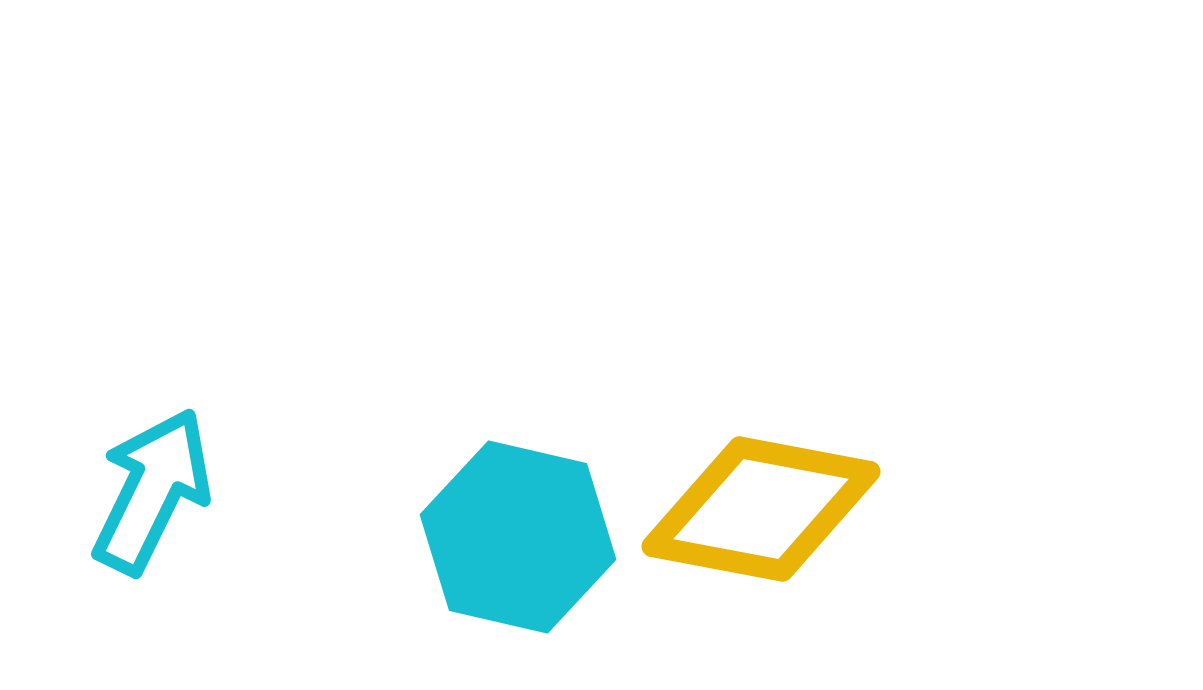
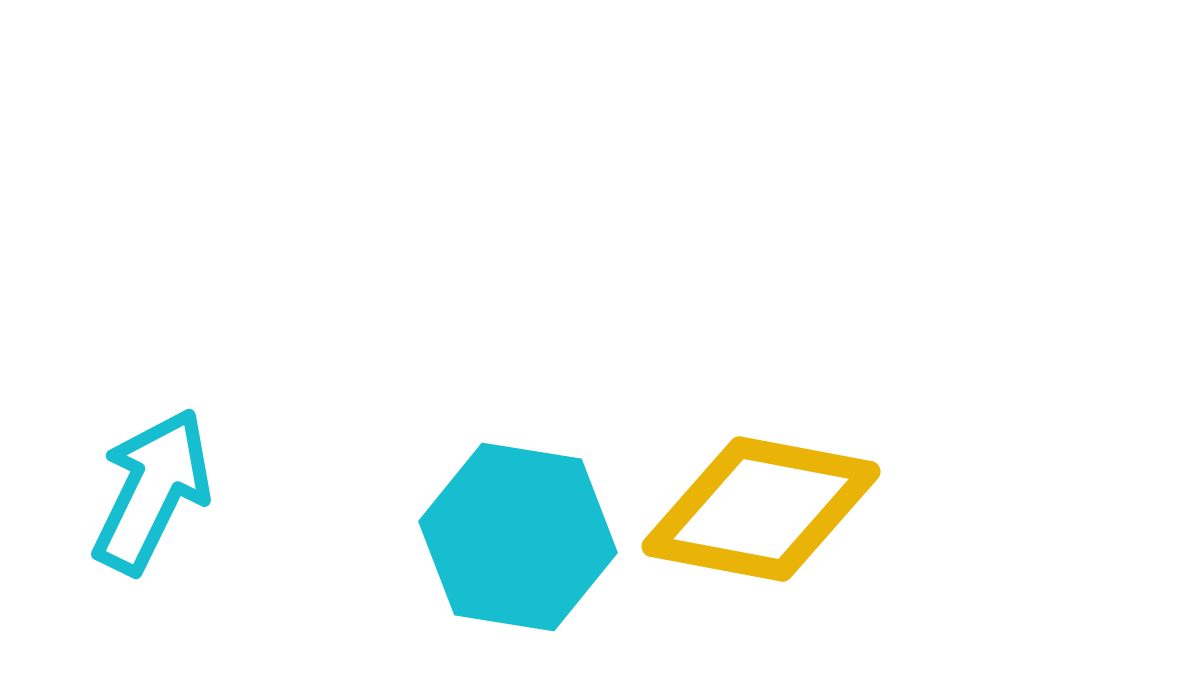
cyan hexagon: rotated 4 degrees counterclockwise
